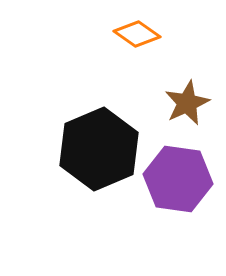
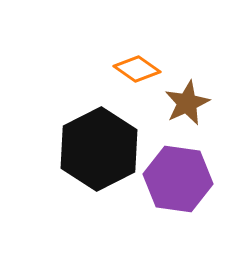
orange diamond: moved 35 px down
black hexagon: rotated 4 degrees counterclockwise
